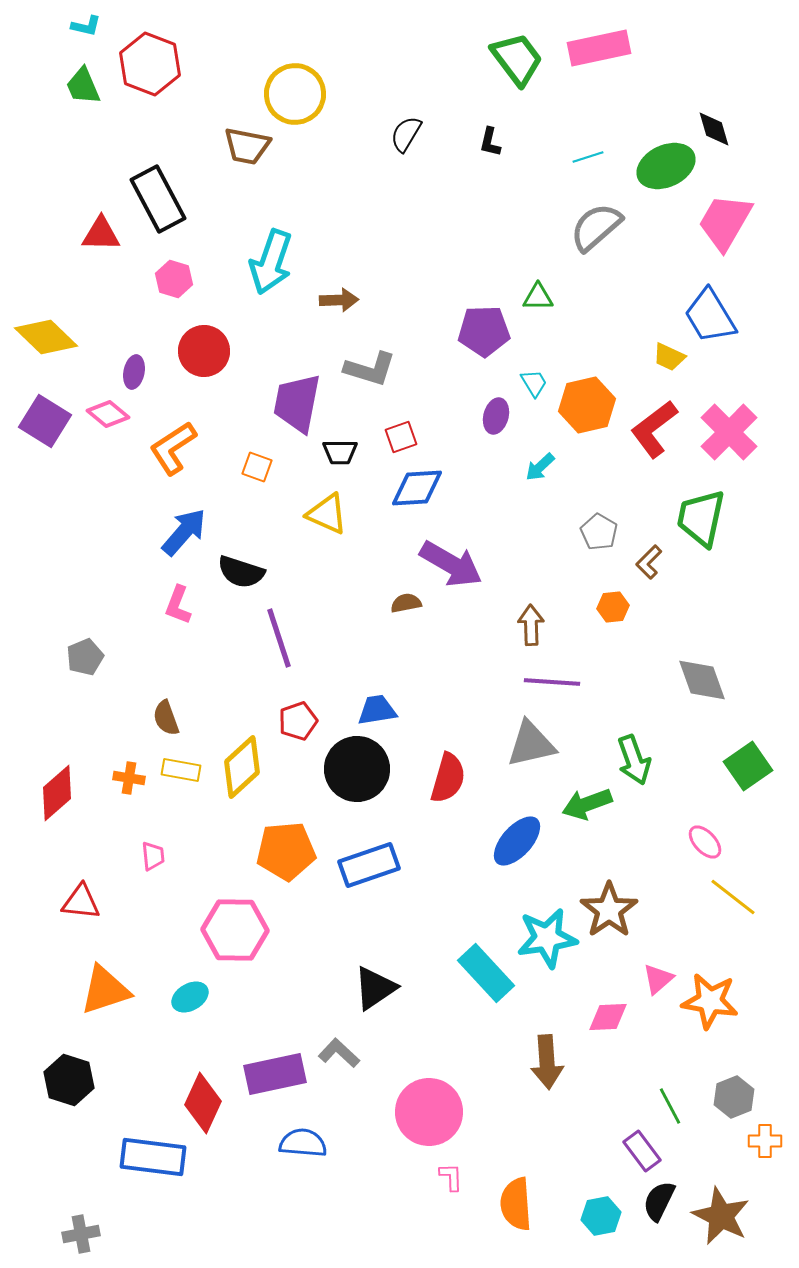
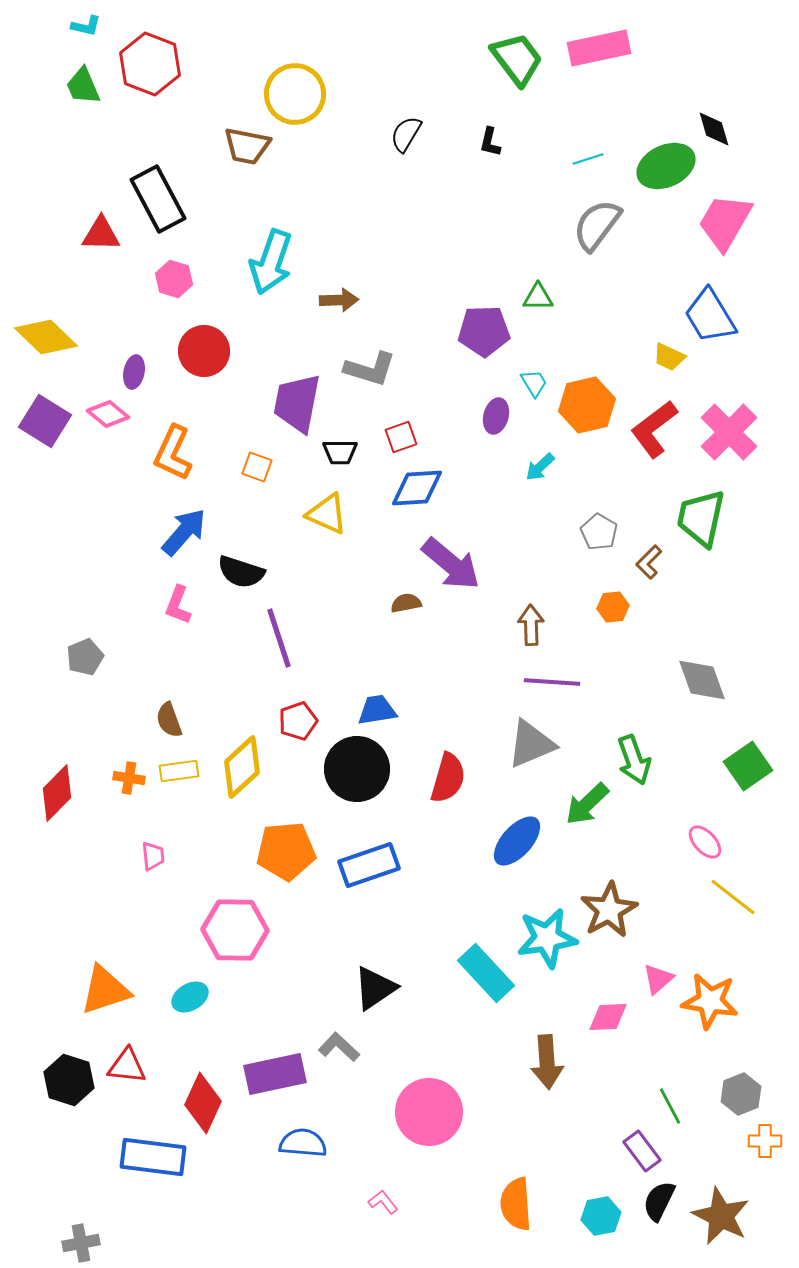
cyan line at (588, 157): moved 2 px down
gray semicircle at (596, 227): moved 1 px right, 2 px up; rotated 12 degrees counterclockwise
orange L-shape at (173, 448): moved 5 px down; rotated 32 degrees counterclockwise
purple arrow at (451, 564): rotated 10 degrees clockwise
brown semicircle at (166, 718): moved 3 px right, 2 px down
gray triangle at (531, 744): rotated 10 degrees counterclockwise
yellow rectangle at (181, 770): moved 2 px left, 1 px down; rotated 18 degrees counterclockwise
red diamond at (57, 793): rotated 4 degrees counterclockwise
green arrow at (587, 804): rotated 24 degrees counterclockwise
red triangle at (81, 902): moved 46 px right, 164 px down
brown star at (609, 910): rotated 6 degrees clockwise
gray L-shape at (339, 1053): moved 6 px up
gray hexagon at (734, 1097): moved 7 px right, 3 px up
pink L-shape at (451, 1177): moved 68 px left, 25 px down; rotated 36 degrees counterclockwise
gray cross at (81, 1234): moved 9 px down
